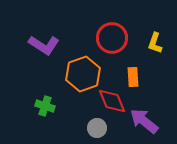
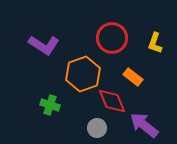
orange rectangle: rotated 48 degrees counterclockwise
green cross: moved 5 px right, 1 px up
purple arrow: moved 4 px down
